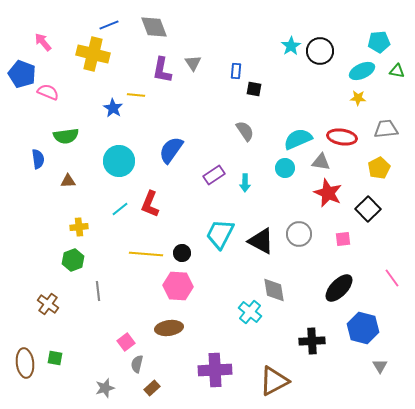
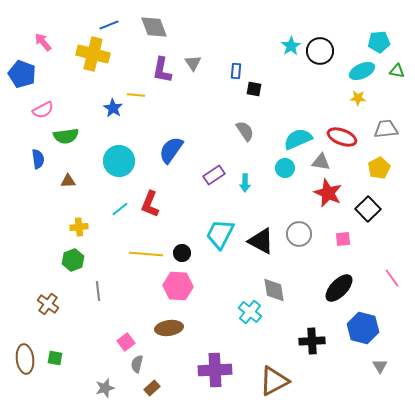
pink semicircle at (48, 92): moved 5 px left, 18 px down; rotated 130 degrees clockwise
red ellipse at (342, 137): rotated 12 degrees clockwise
brown ellipse at (25, 363): moved 4 px up
